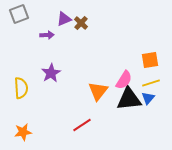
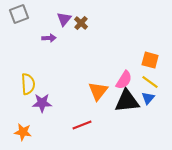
purple triangle: rotated 28 degrees counterclockwise
purple arrow: moved 2 px right, 3 px down
orange square: rotated 24 degrees clockwise
purple star: moved 9 px left, 30 px down; rotated 30 degrees clockwise
yellow line: moved 1 px left, 1 px up; rotated 54 degrees clockwise
yellow semicircle: moved 7 px right, 4 px up
black triangle: moved 2 px left, 2 px down
red line: rotated 12 degrees clockwise
orange star: rotated 18 degrees clockwise
